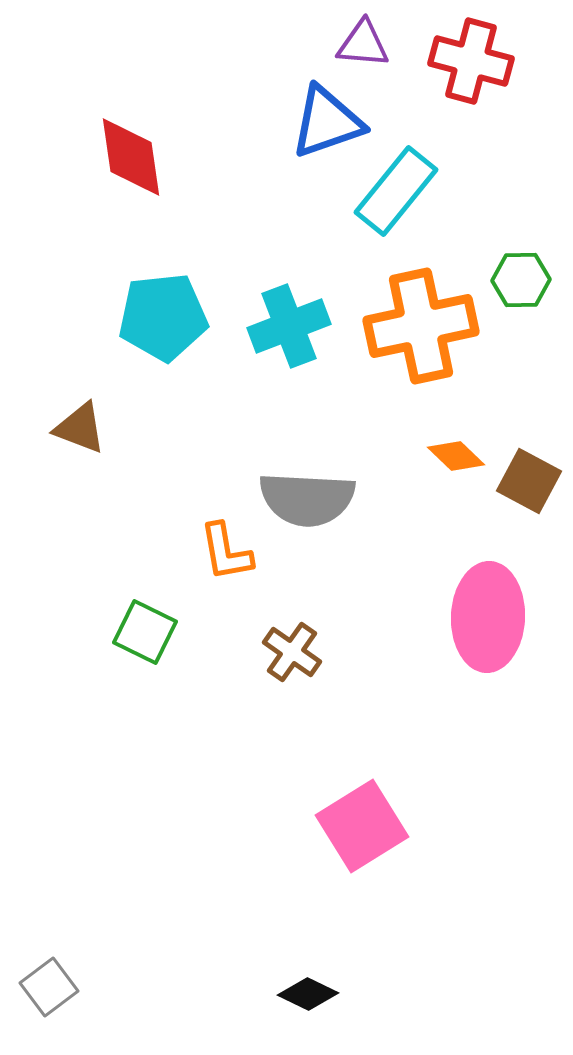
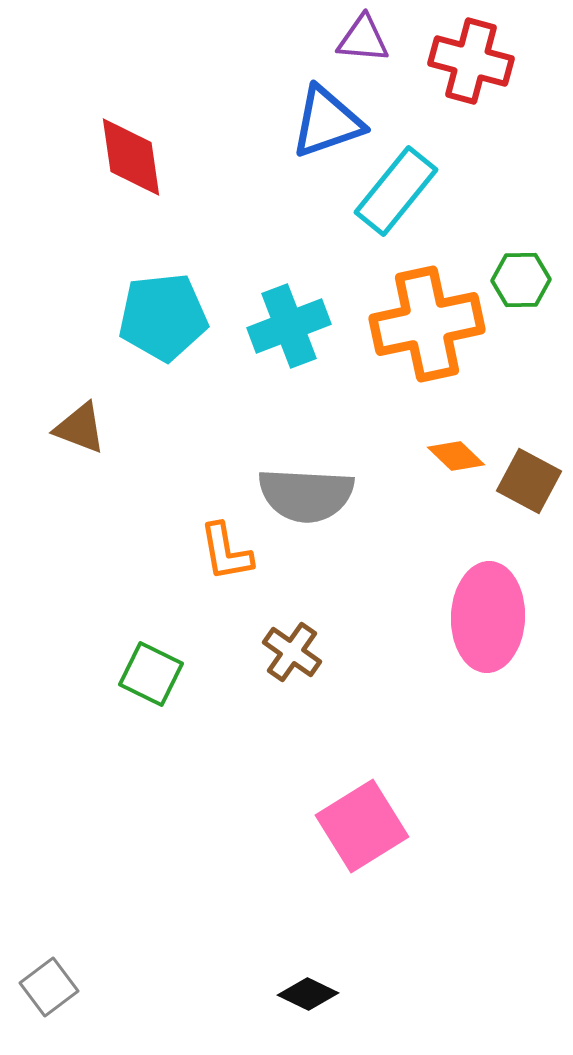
purple triangle: moved 5 px up
orange cross: moved 6 px right, 2 px up
gray semicircle: moved 1 px left, 4 px up
green square: moved 6 px right, 42 px down
